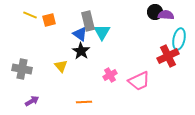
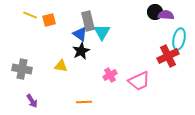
black star: rotated 12 degrees clockwise
yellow triangle: rotated 40 degrees counterclockwise
purple arrow: rotated 88 degrees clockwise
